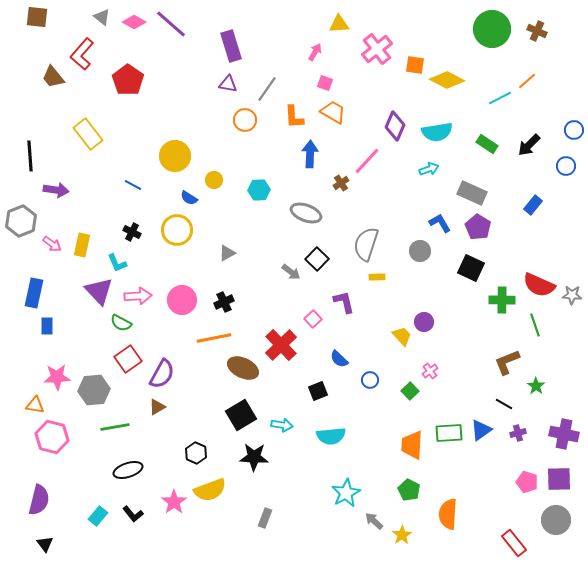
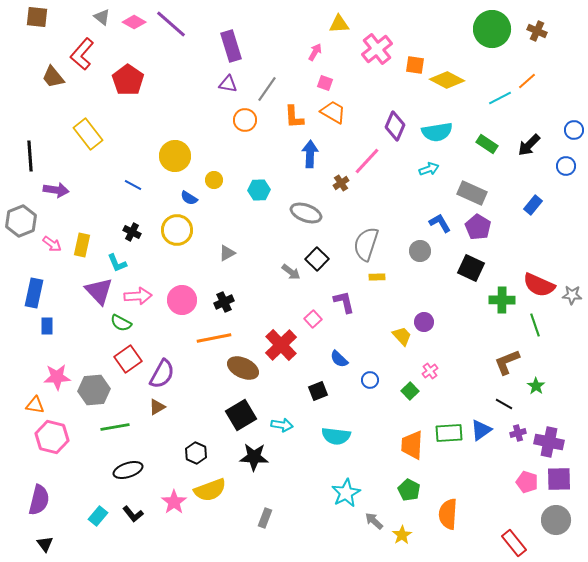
purple cross at (564, 434): moved 15 px left, 8 px down
cyan semicircle at (331, 436): moved 5 px right; rotated 12 degrees clockwise
